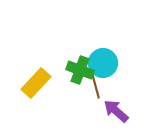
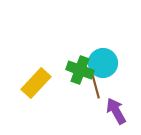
purple arrow: rotated 20 degrees clockwise
